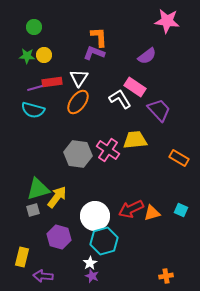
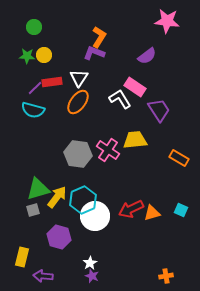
orange L-shape: rotated 35 degrees clockwise
purple line: rotated 28 degrees counterclockwise
purple trapezoid: rotated 10 degrees clockwise
cyan hexagon: moved 21 px left, 41 px up; rotated 8 degrees counterclockwise
